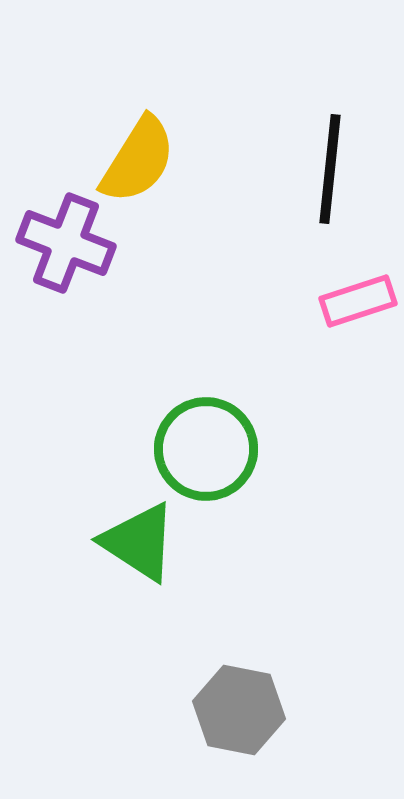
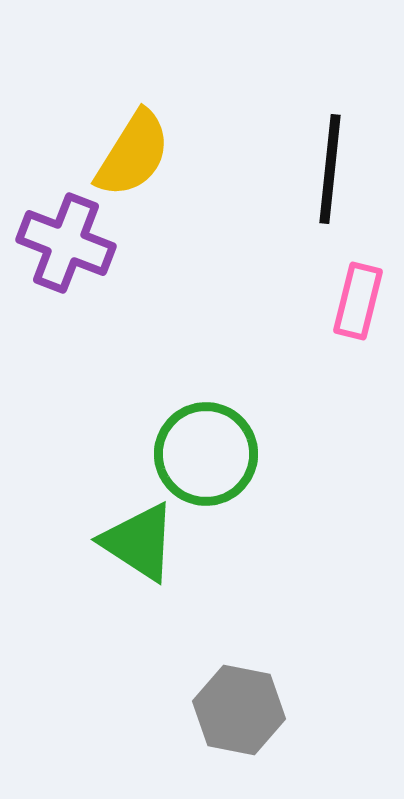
yellow semicircle: moved 5 px left, 6 px up
pink rectangle: rotated 58 degrees counterclockwise
green circle: moved 5 px down
